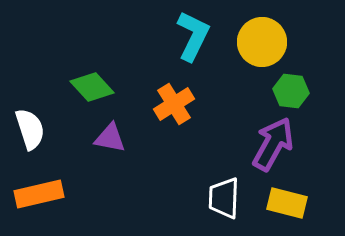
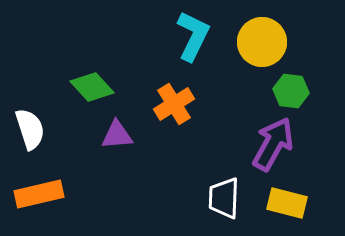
purple triangle: moved 7 px right, 3 px up; rotated 16 degrees counterclockwise
